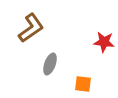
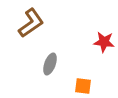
brown L-shape: moved 5 px up
orange square: moved 2 px down
